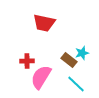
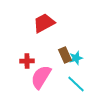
red trapezoid: rotated 140 degrees clockwise
cyan star: moved 6 px left, 5 px down
brown rectangle: moved 4 px left, 5 px up; rotated 28 degrees clockwise
